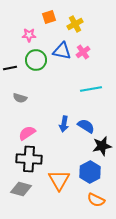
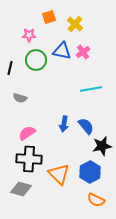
yellow cross: rotated 21 degrees counterclockwise
black line: rotated 64 degrees counterclockwise
blue semicircle: rotated 18 degrees clockwise
orange triangle: moved 6 px up; rotated 15 degrees counterclockwise
